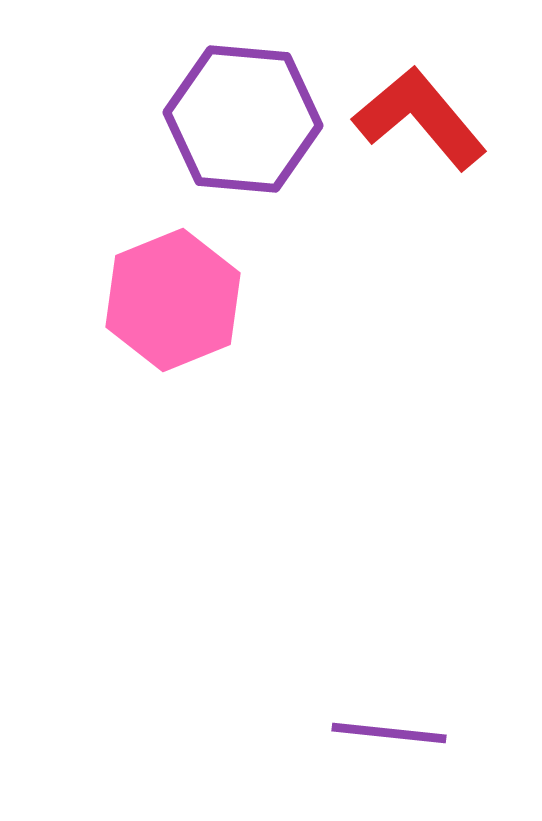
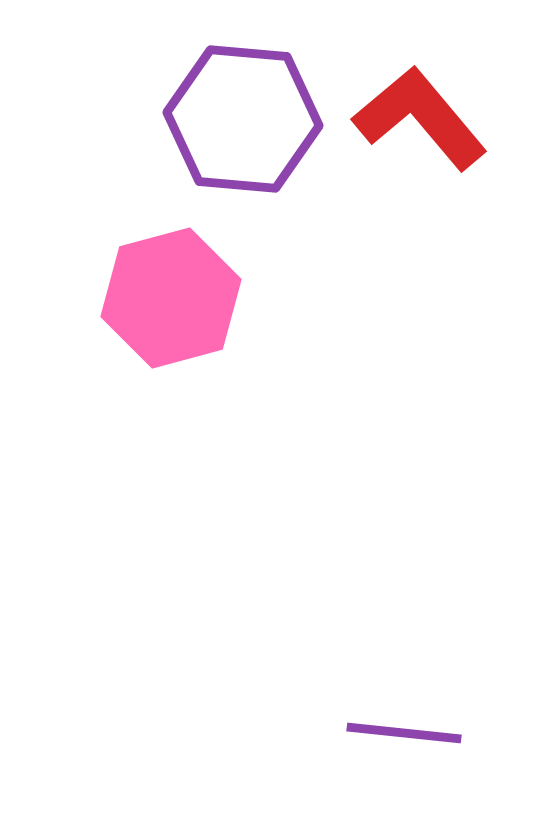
pink hexagon: moved 2 px left, 2 px up; rotated 7 degrees clockwise
purple line: moved 15 px right
